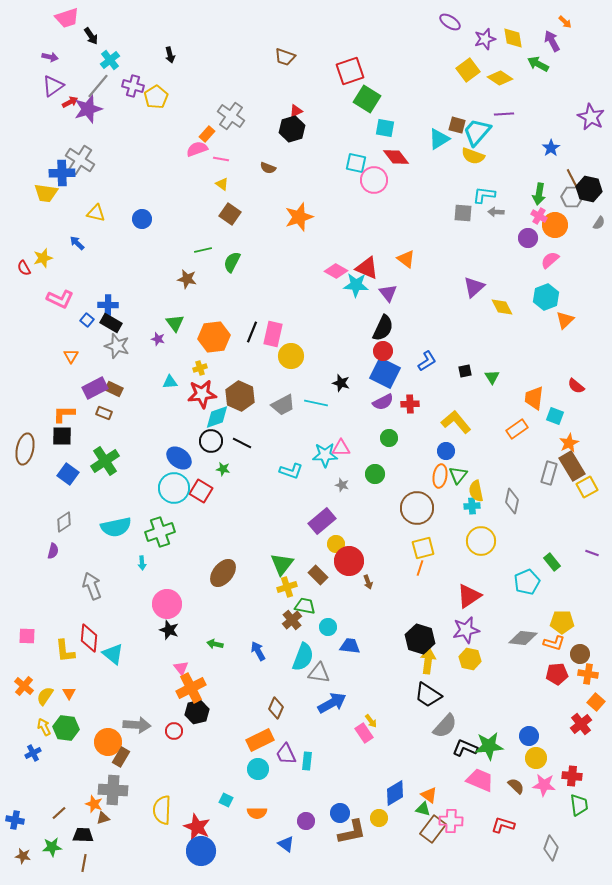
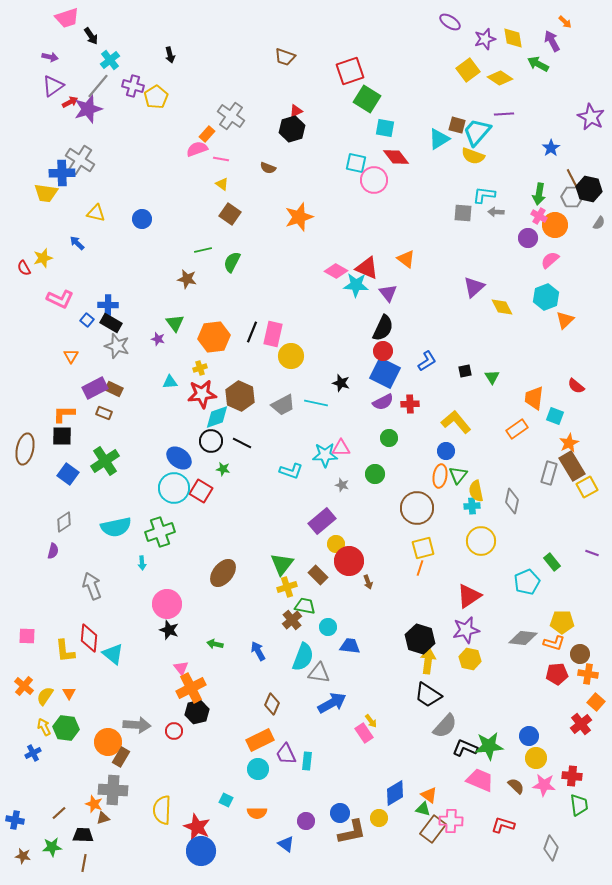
brown diamond at (276, 708): moved 4 px left, 4 px up
